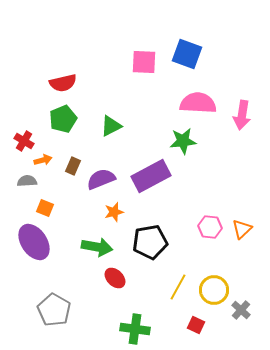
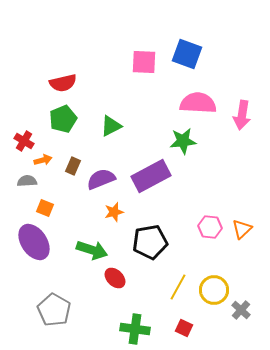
green arrow: moved 5 px left, 3 px down; rotated 8 degrees clockwise
red square: moved 12 px left, 3 px down
